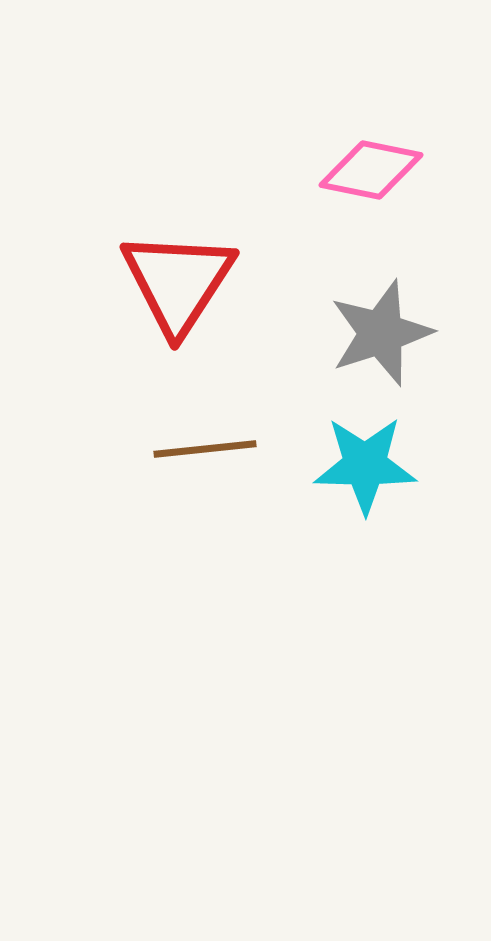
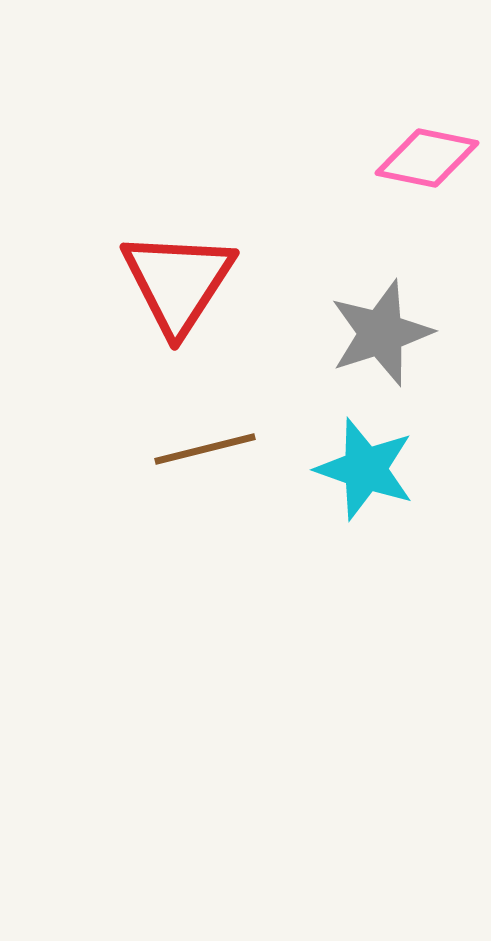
pink diamond: moved 56 px right, 12 px up
brown line: rotated 8 degrees counterclockwise
cyan star: moved 4 px down; rotated 18 degrees clockwise
